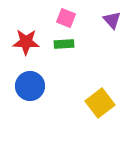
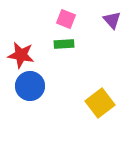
pink square: moved 1 px down
red star: moved 5 px left, 13 px down; rotated 8 degrees clockwise
